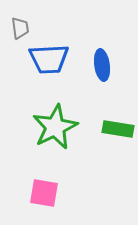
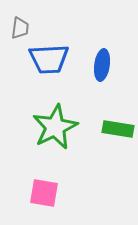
gray trapezoid: rotated 15 degrees clockwise
blue ellipse: rotated 16 degrees clockwise
